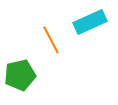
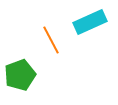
green pentagon: rotated 8 degrees counterclockwise
